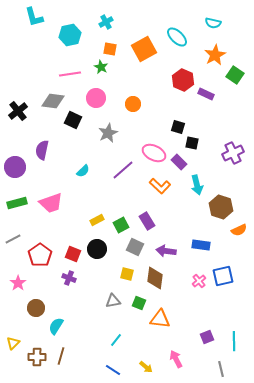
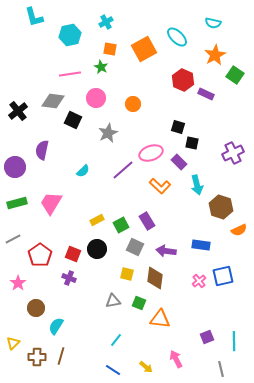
pink ellipse at (154, 153): moved 3 px left; rotated 45 degrees counterclockwise
pink trapezoid at (51, 203): rotated 140 degrees clockwise
